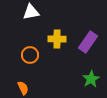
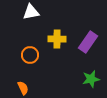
green star: rotated 18 degrees clockwise
